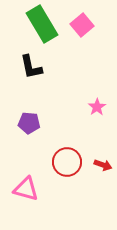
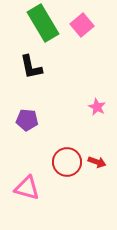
green rectangle: moved 1 px right, 1 px up
pink star: rotated 12 degrees counterclockwise
purple pentagon: moved 2 px left, 3 px up
red arrow: moved 6 px left, 3 px up
pink triangle: moved 1 px right, 1 px up
